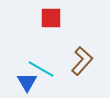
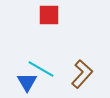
red square: moved 2 px left, 3 px up
brown L-shape: moved 13 px down
